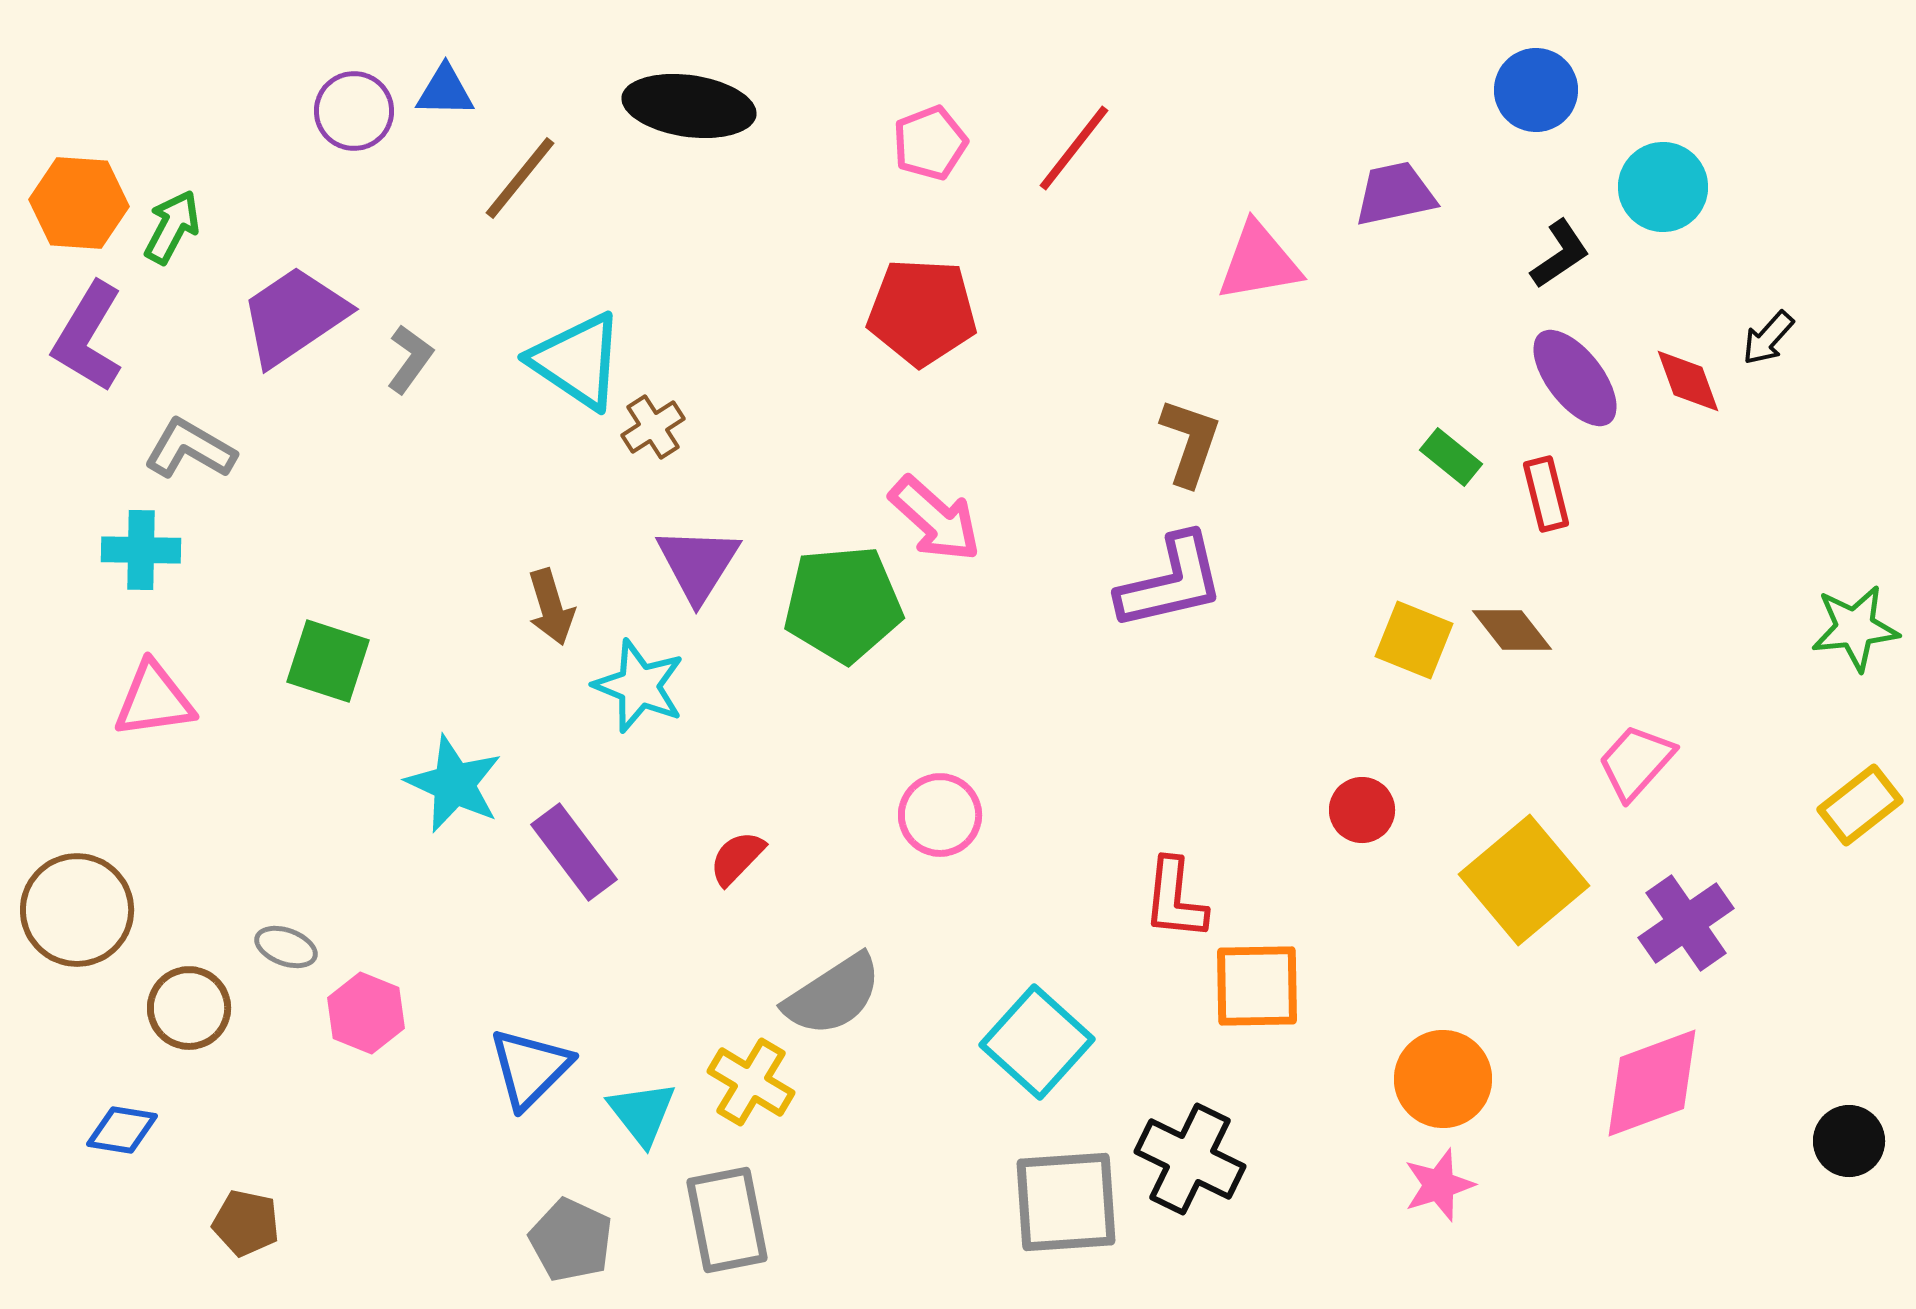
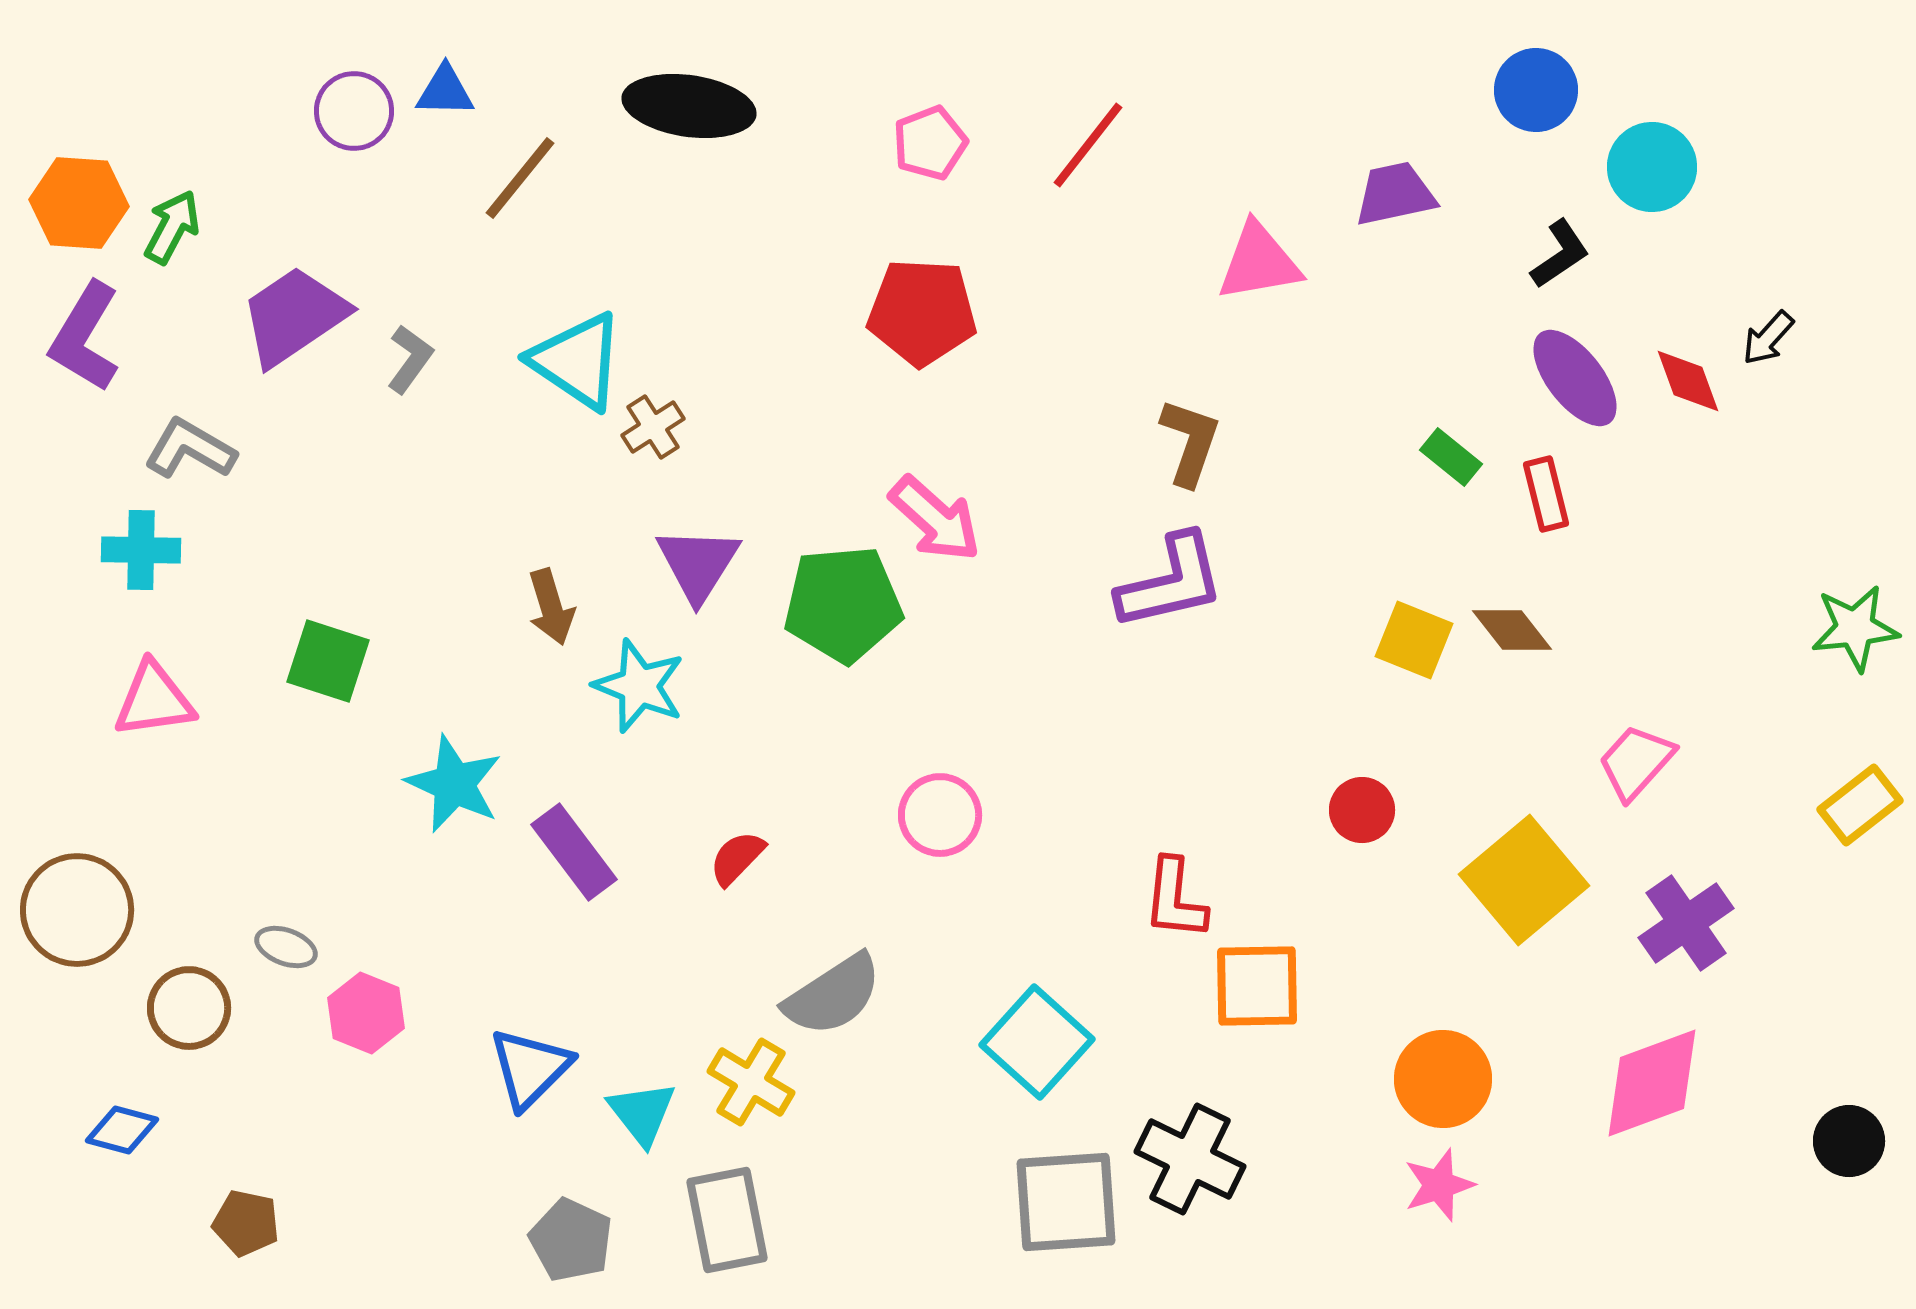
red line at (1074, 148): moved 14 px right, 3 px up
cyan circle at (1663, 187): moved 11 px left, 20 px up
purple L-shape at (88, 337): moved 3 px left
blue diamond at (122, 1130): rotated 6 degrees clockwise
